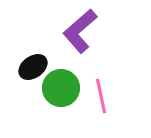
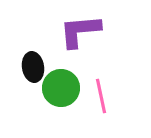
purple L-shape: rotated 36 degrees clockwise
black ellipse: rotated 64 degrees counterclockwise
